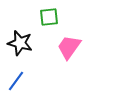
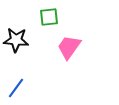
black star: moved 4 px left, 3 px up; rotated 10 degrees counterclockwise
blue line: moved 7 px down
